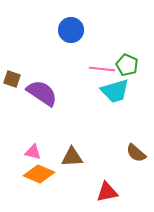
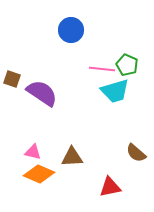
red triangle: moved 3 px right, 5 px up
